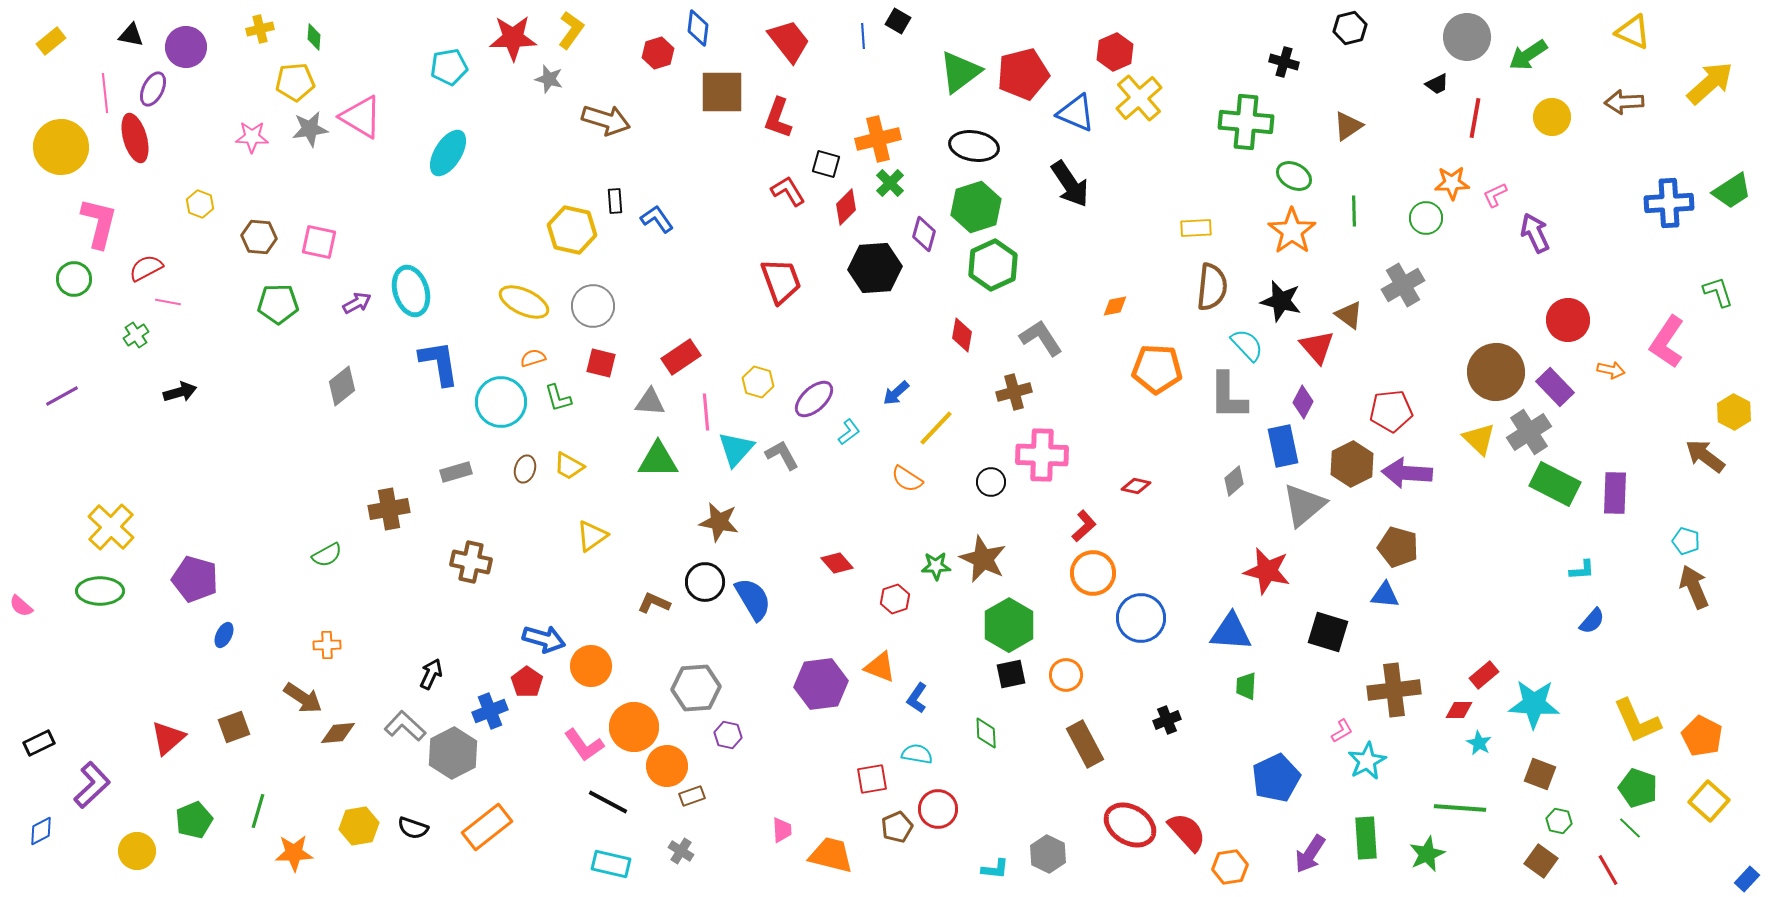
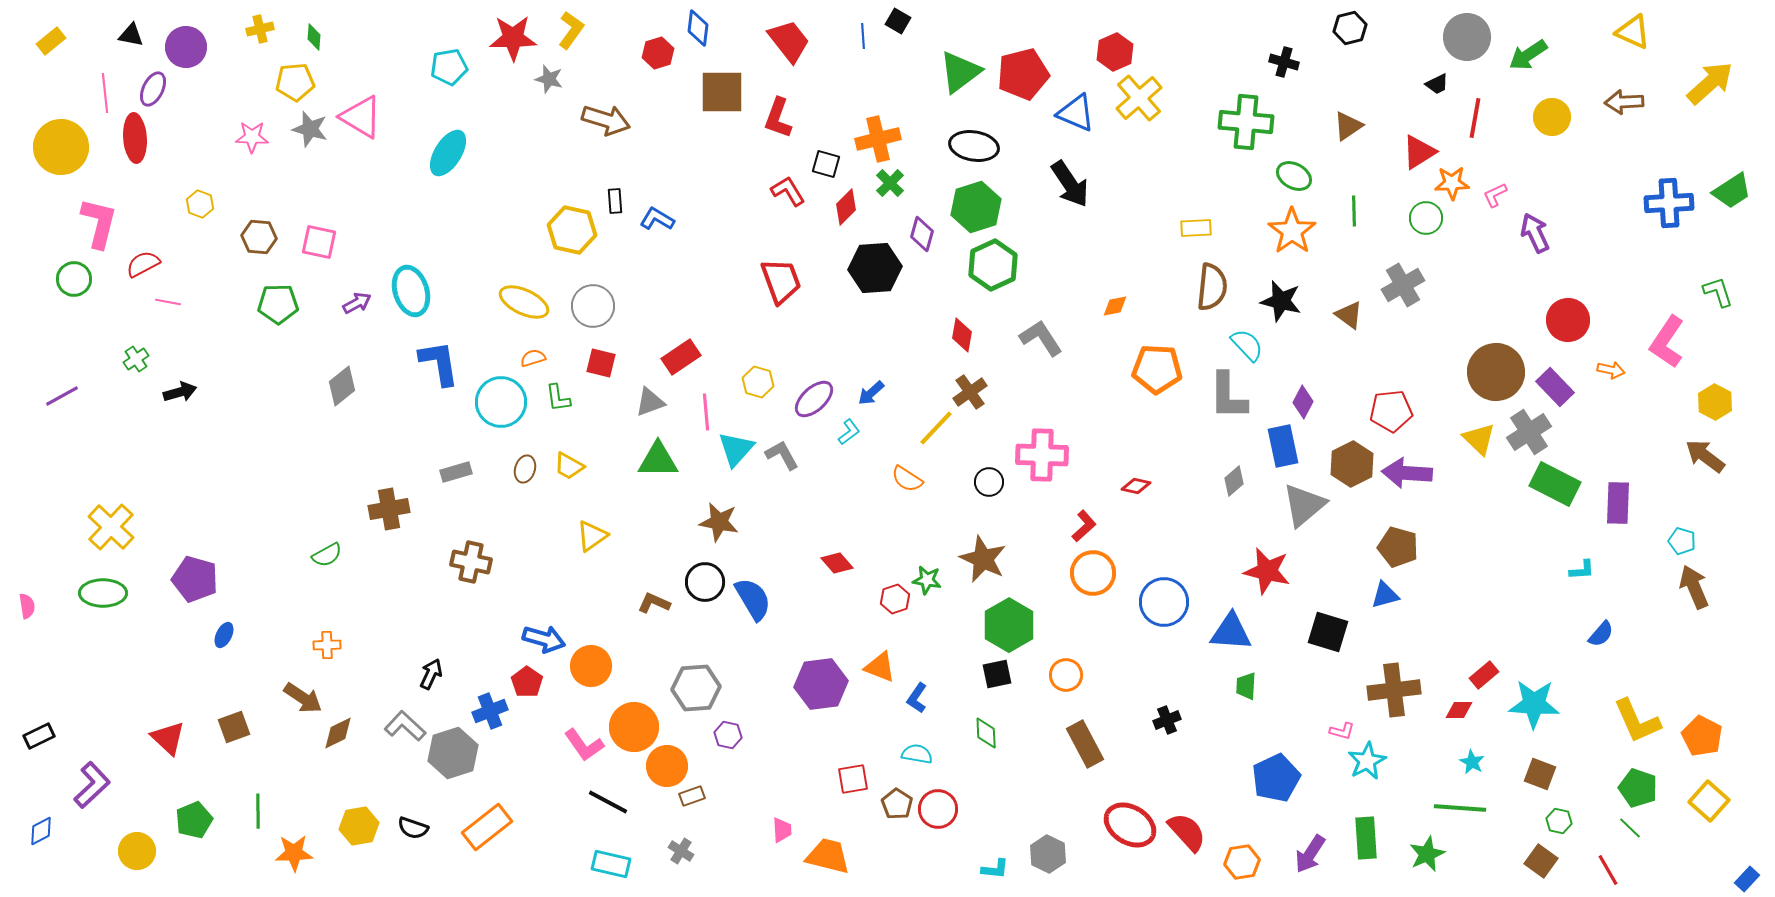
gray star at (310, 129): rotated 24 degrees clockwise
red ellipse at (135, 138): rotated 12 degrees clockwise
blue L-shape at (657, 219): rotated 24 degrees counterclockwise
purple diamond at (924, 234): moved 2 px left
red semicircle at (146, 268): moved 3 px left, 4 px up
green cross at (136, 335): moved 24 px down
red triangle at (1317, 347): moved 102 px right, 195 px up; rotated 39 degrees clockwise
brown cross at (1014, 392): moved 44 px left; rotated 20 degrees counterclockwise
blue arrow at (896, 393): moved 25 px left
green L-shape at (558, 398): rotated 8 degrees clockwise
gray triangle at (650, 402): rotated 24 degrees counterclockwise
yellow hexagon at (1734, 412): moved 19 px left, 10 px up
black circle at (991, 482): moved 2 px left
purple rectangle at (1615, 493): moved 3 px right, 10 px down
cyan pentagon at (1686, 541): moved 4 px left
green star at (936, 566): moved 9 px left, 14 px down; rotated 12 degrees clockwise
green ellipse at (100, 591): moved 3 px right, 2 px down
blue triangle at (1385, 595): rotated 20 degrees counterclockwise
pink semicircle at (21, 606): moved 6 px right; rotated 140 degrees counterclockwise
blue circle at (1141, 618): moved 23 px right, 16 px up
blue semicircle at (1592, 621): moved 9 px right, 13 px down
black square at (1011, 674): moved 14 px left
pink L-shape at (1342, 731): rotated 45 degrees clockwise
brown diamond at (338, 733): rotated 21 degrees counterclockwise
red triangle at (168, 738): rotated 36 degrees counterclockwise
black rectangle at (39, 743): moved 7 px up
cyan star at (1479, 743): moved 7 px left, 19 px down
gray hexagon at (453, 753): rotated 9 degrees clockwise
red square at (872, 779): moved 19 px left
green line at (258, 811): rotated 16 degrees counterclockwise
brown pentagon at (897, 827): moved 23 px up; rotated 16 degrees counterclockwise
orange trapezoid at (831, 855): moved 3 px left, 1 px down
orange hexagon at (1230, 867): moved 12 px right, 5 px up
